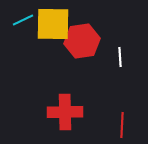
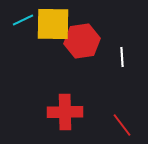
white line: moved 2 px right
red line: rotated 40 degrees counterclockwise
